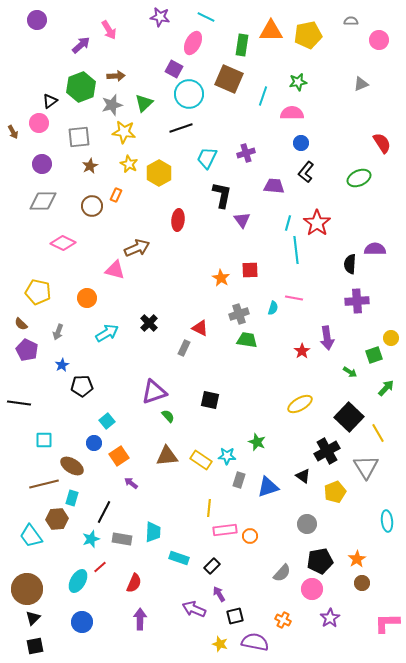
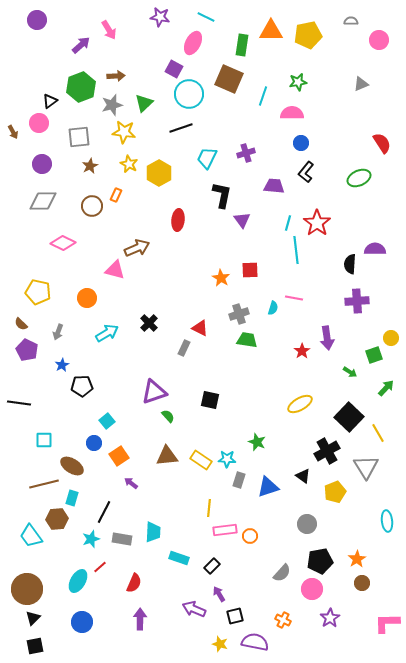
cyan star at (227, 456): moved 3 px down
